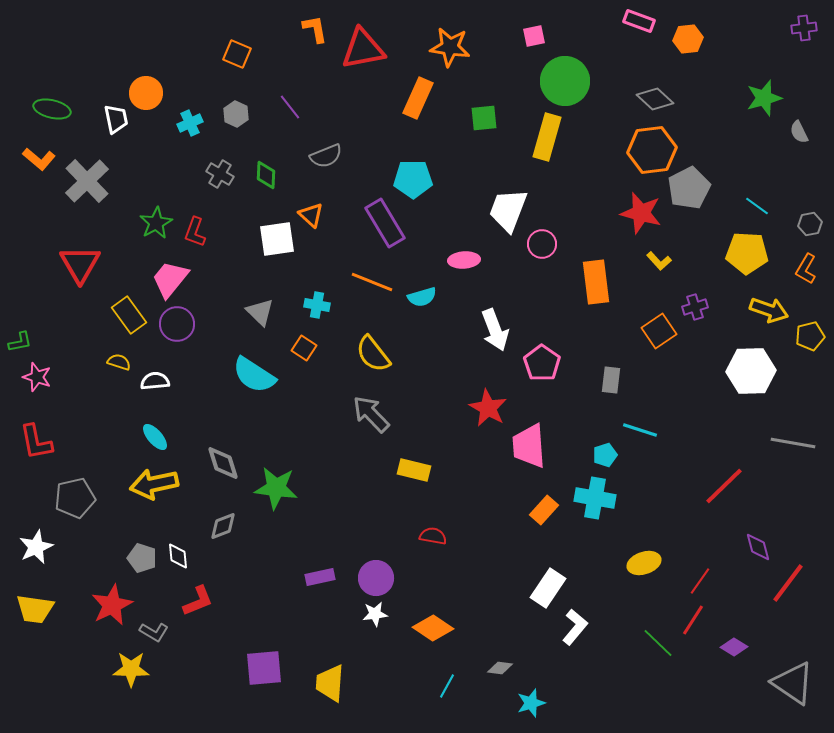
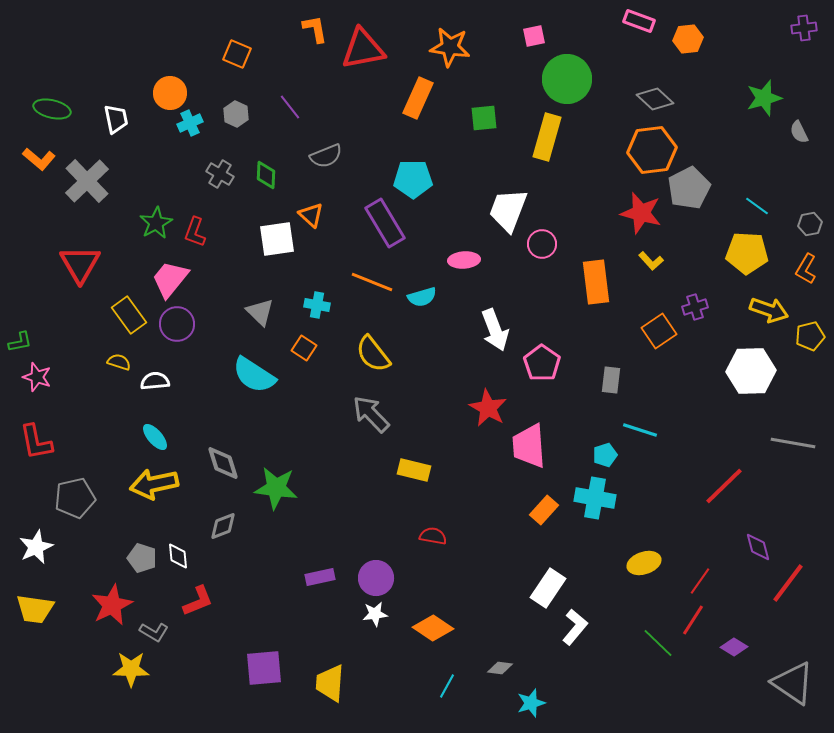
green circle at (565, 81): moved 2 px right, 2 px up
orange circle at (146, 93): moved 24 px right
yellow L-shape at (659, 261): moved 8 px left
